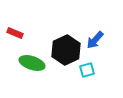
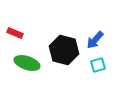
black hexagon: moved 2 px left; rotated 20 degrees counterclockwise
green ellipse: moved 5 px left
cyan square: moved 11 px right, 5 px up
